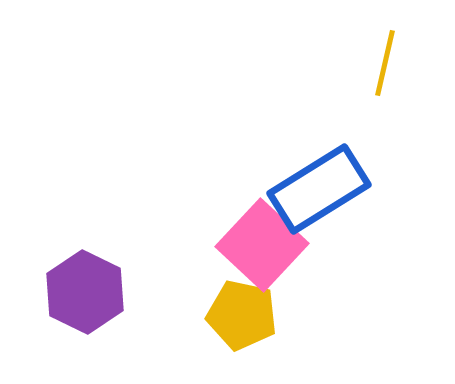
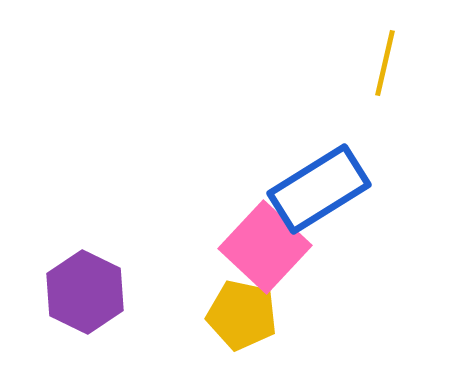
pink square: moved 3 px right, 2 px down
